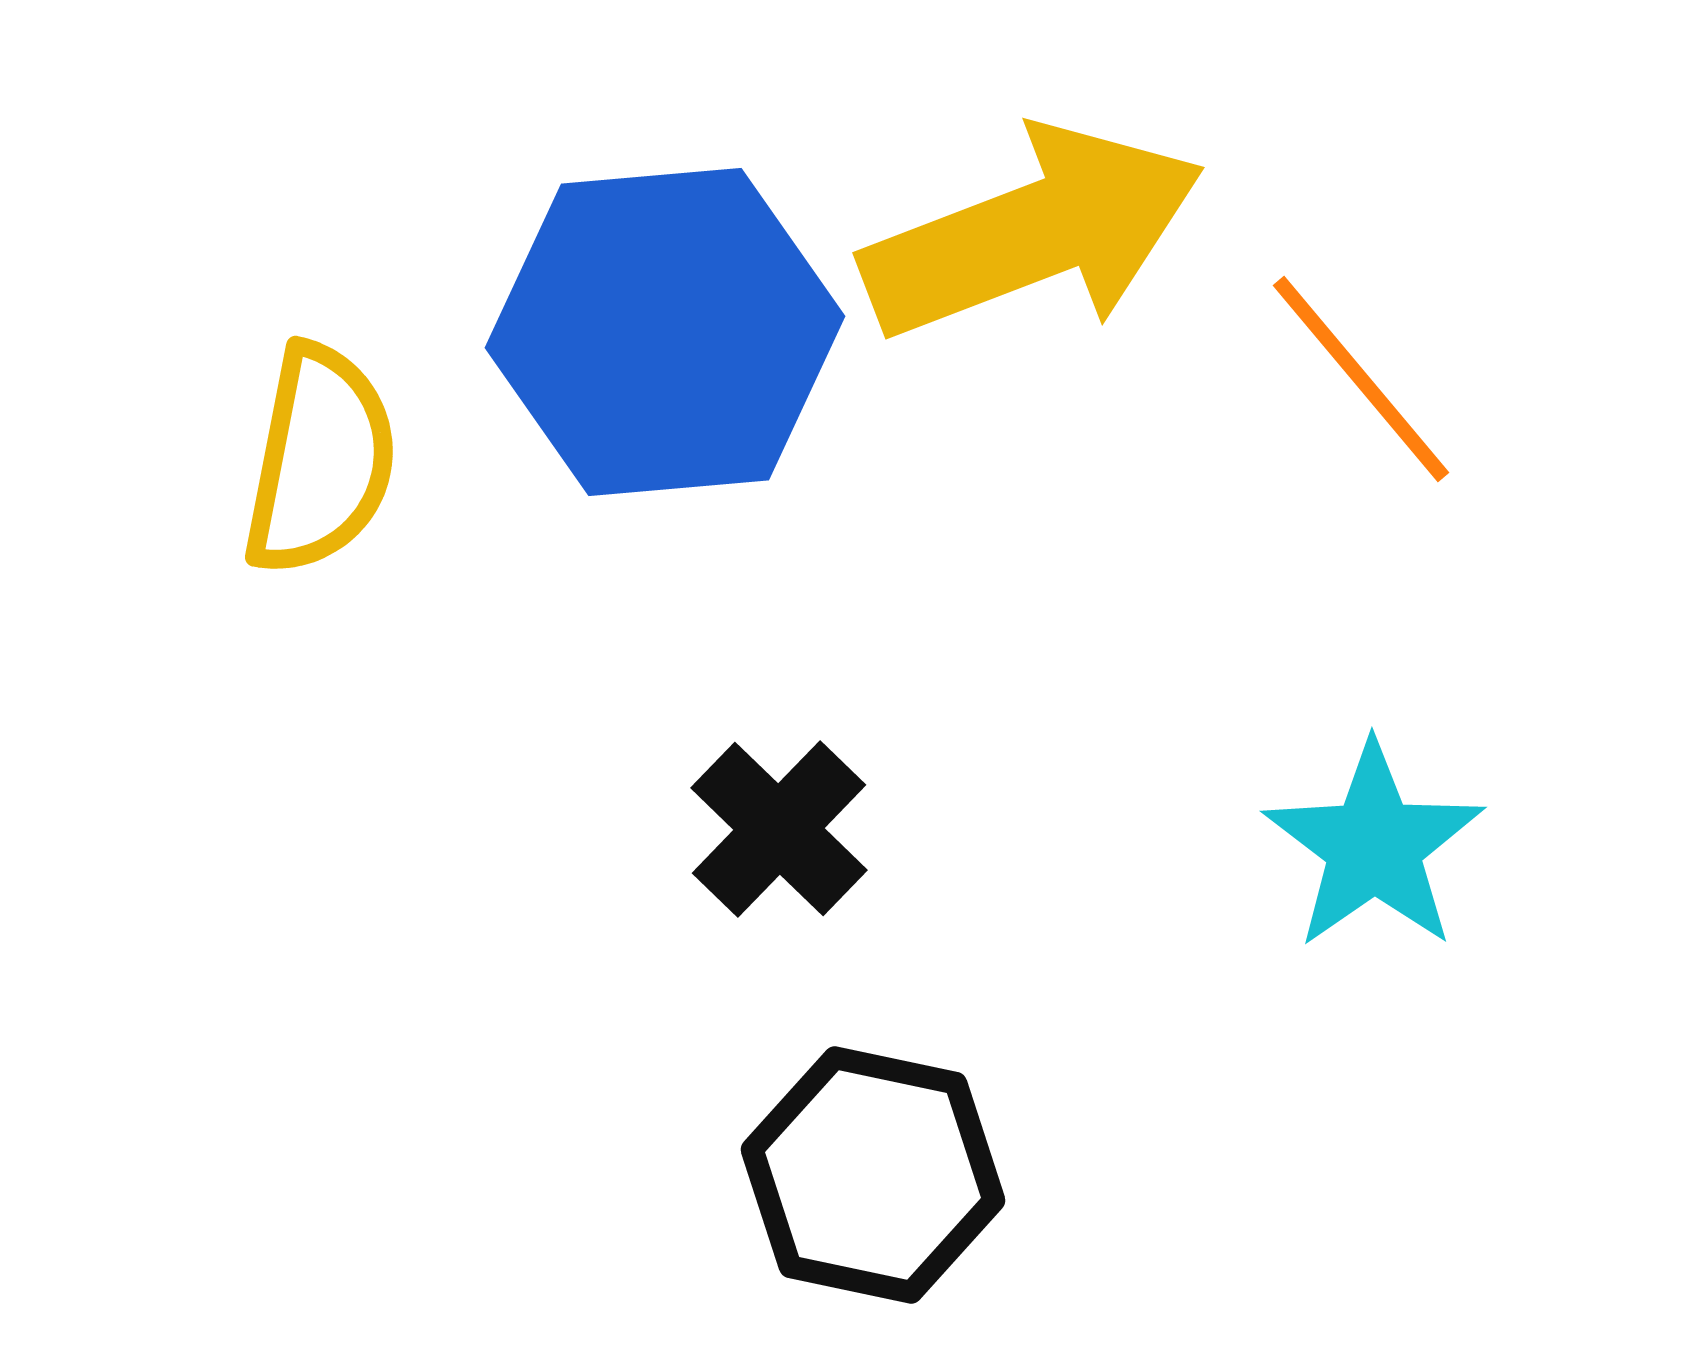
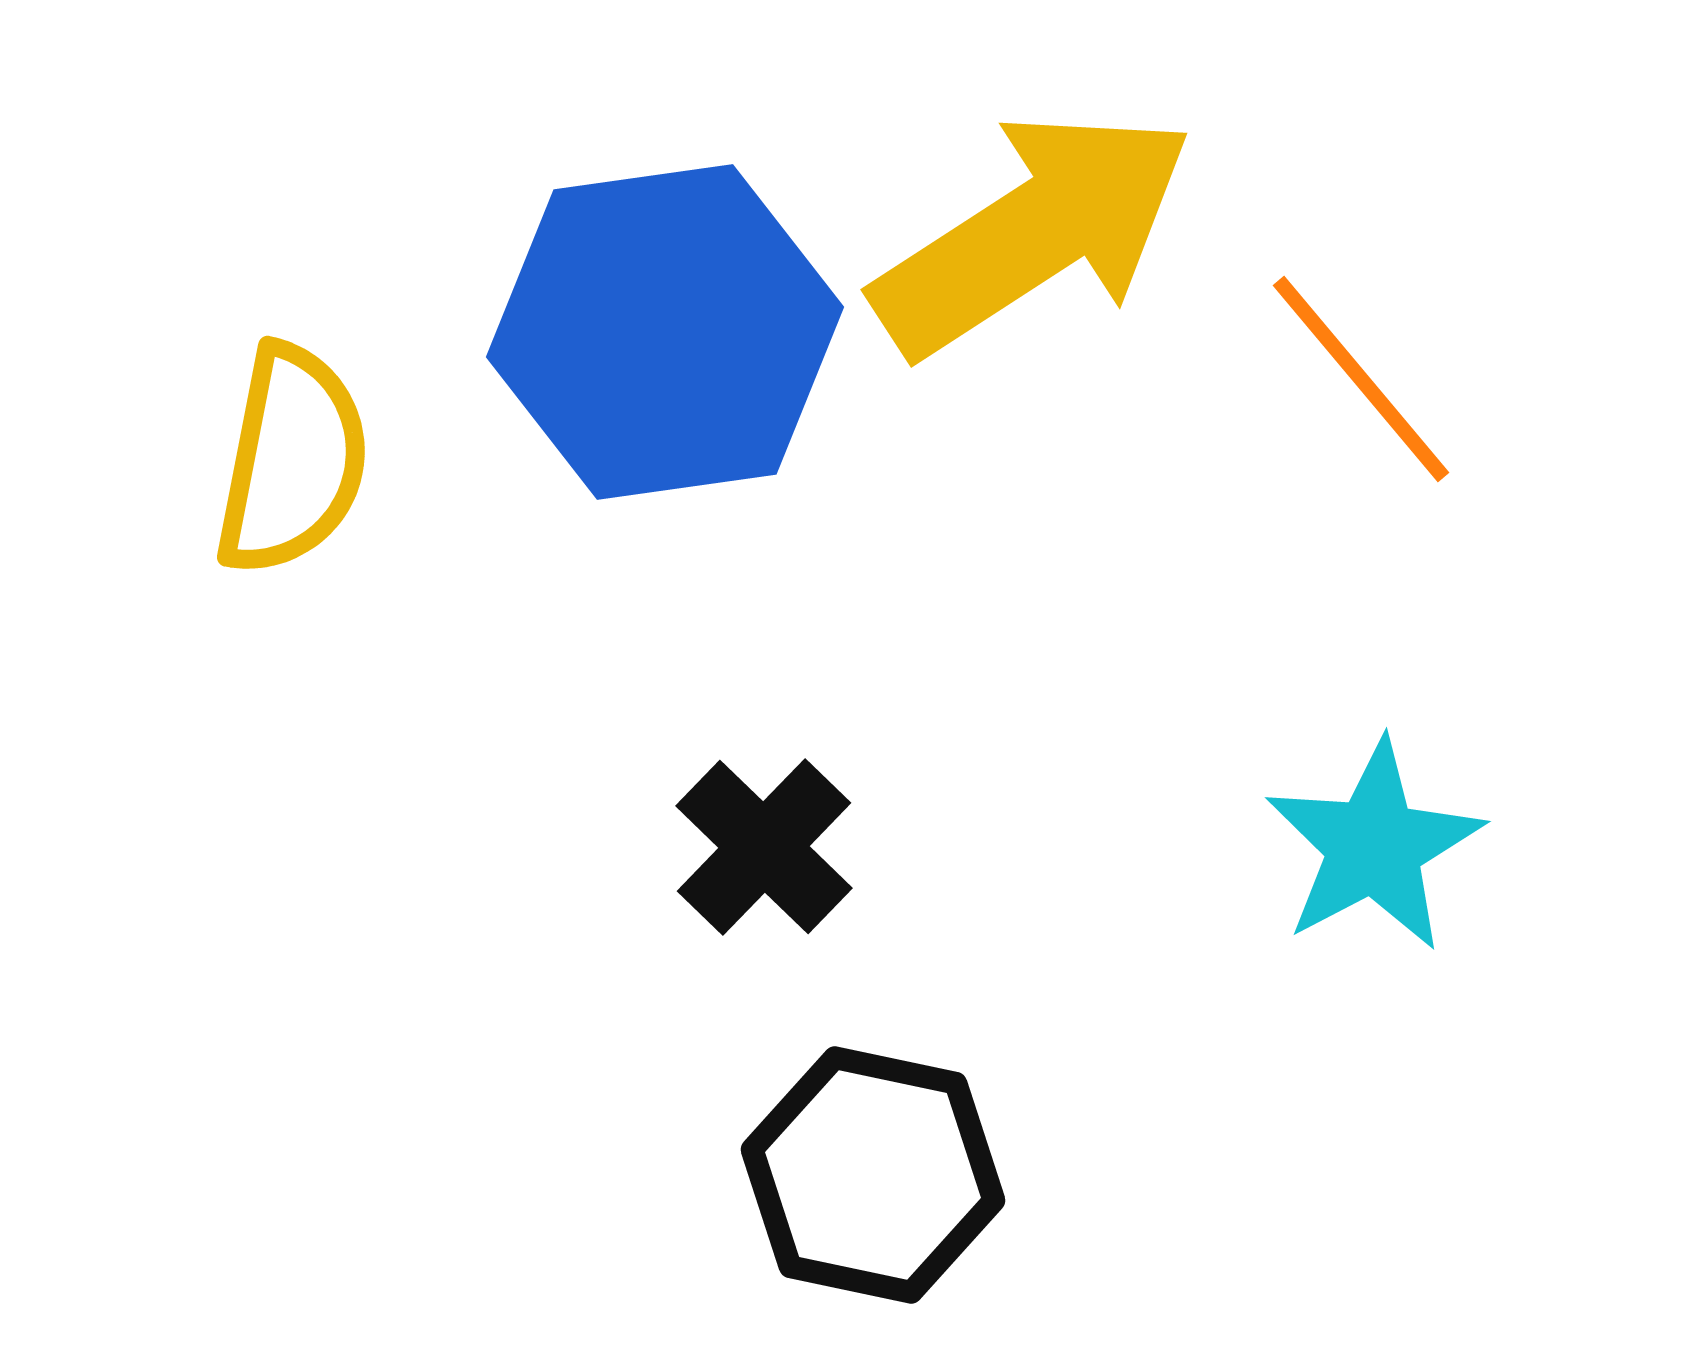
yellow arrow: rotated 12 degrees counterclockwise
blue hexagon: rotated 3 degrees counterclockwise
yellow semicircle: moved 28 px left
black cross: moved 15 px left, 18 px down
cyan star: rotated 7 degrees clockwise
